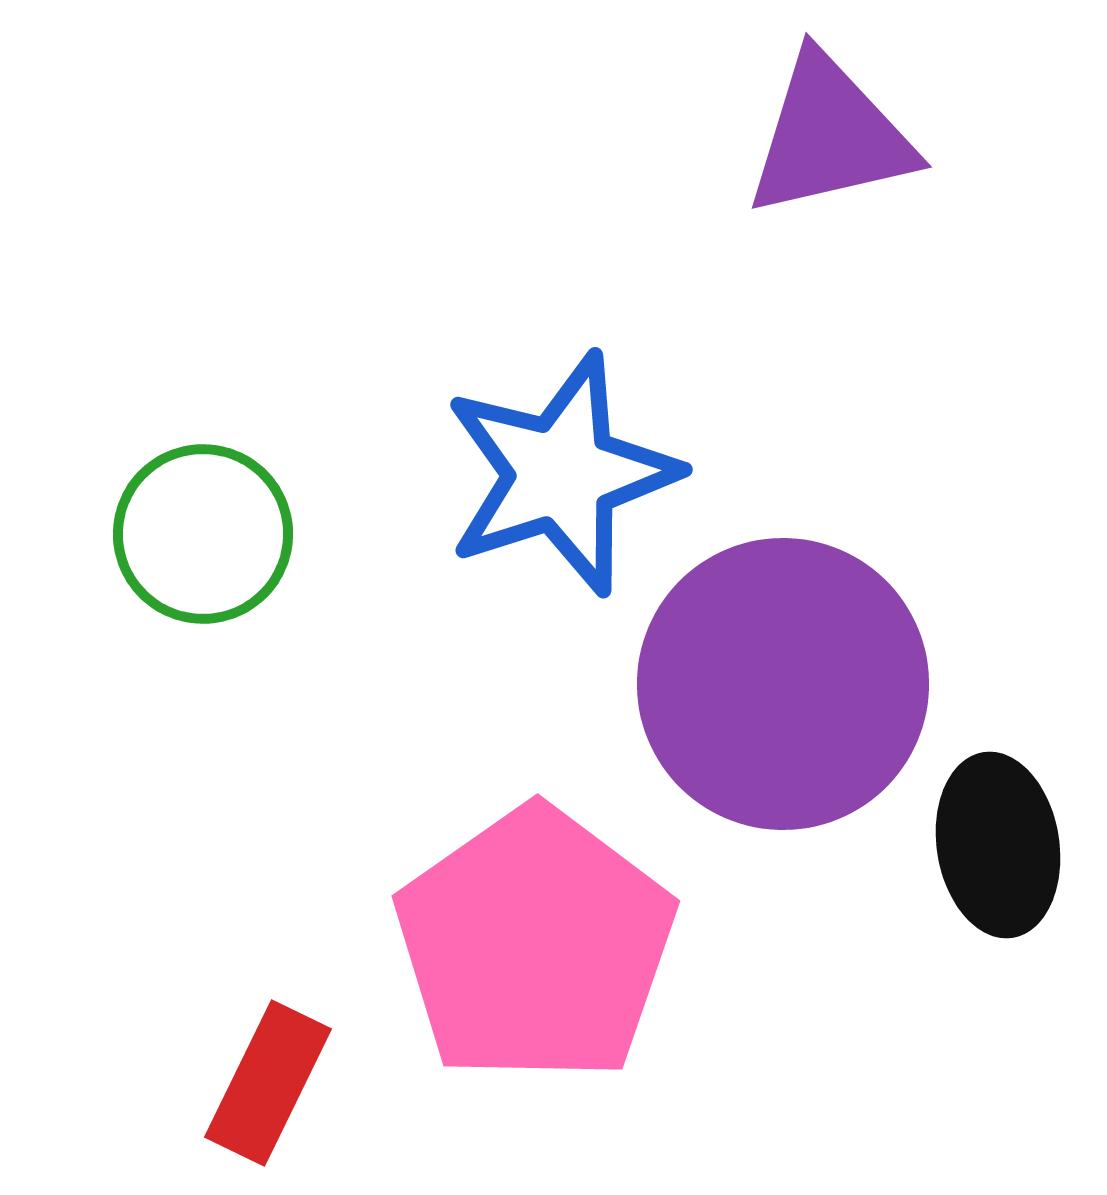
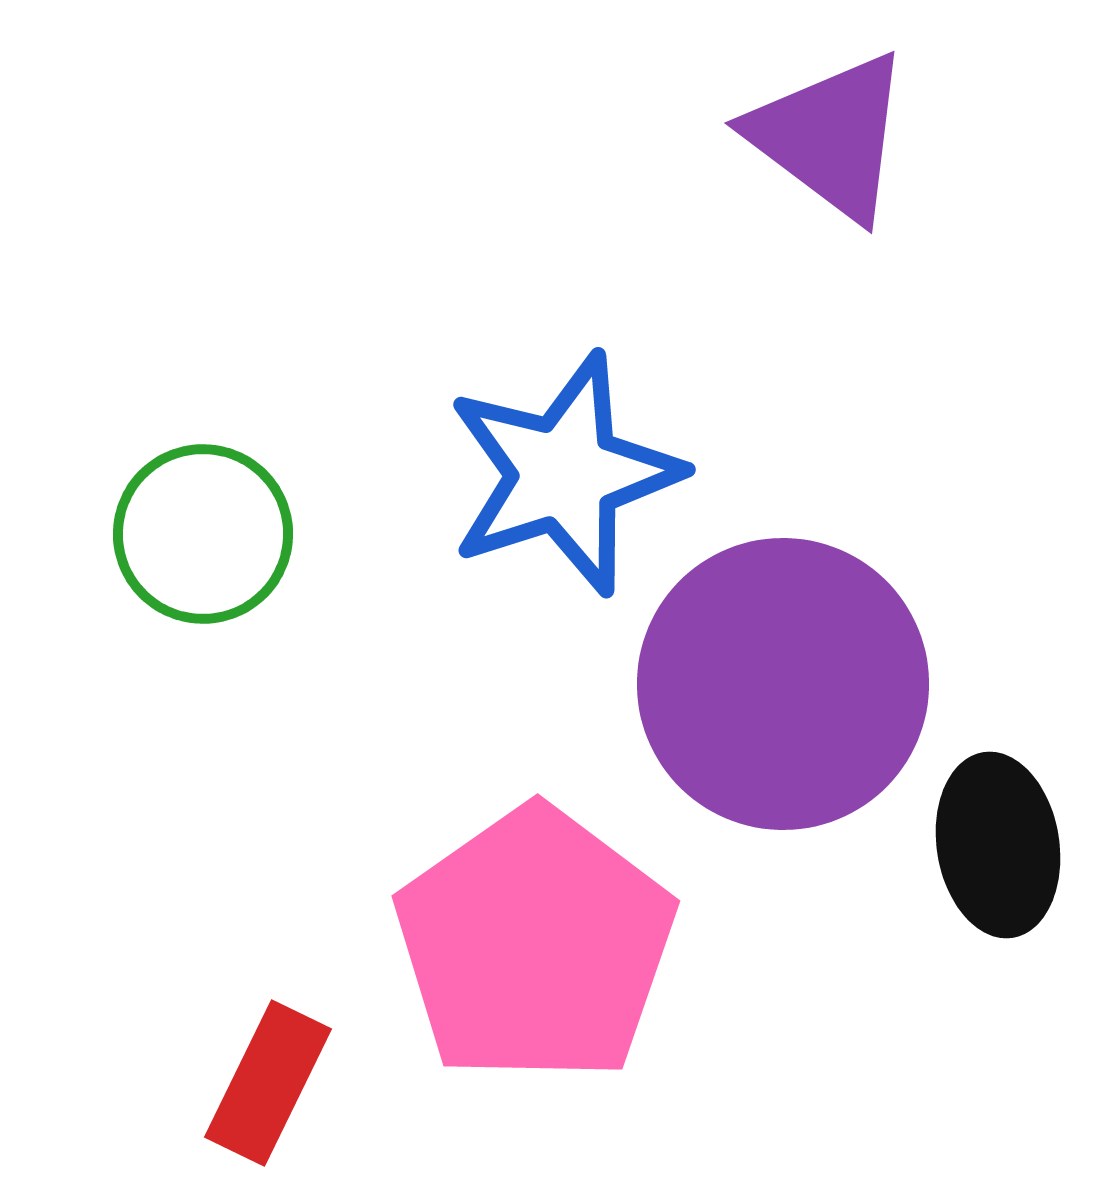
purple triangle: rotated 50 degrees clockwise
blue star: moved 3 px right
